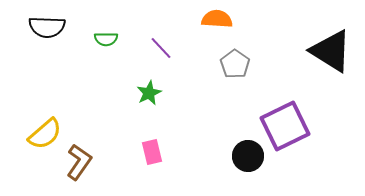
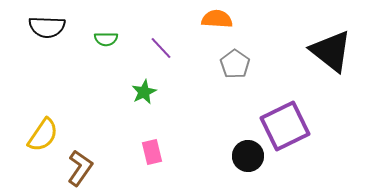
black triangle: rotated 6 degrees clockwise
green star: moved 5 px left, 1 px up
yellow semicircle: moved 2 px left, 1 px down; rotated 15 degrees counterclockwise
brown L-shape: moved 1 px right, 6 px down
